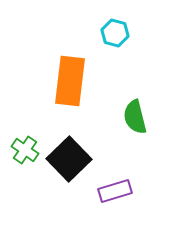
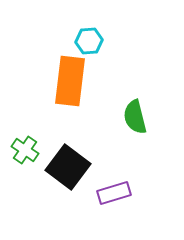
cyan hexagon: moved 26 px left, 8 px down; rotated 20 degrees counterclockwise
black square: moved 1 px left, 8 px down; rotated 9 degrees counterclockwise
purple rectangle: moved 1 px left, 2 px down
